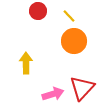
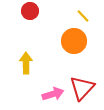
red circle: moved 8 px left
yellow line: moved 14 px right
